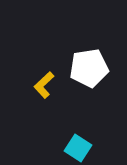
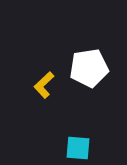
cyan square: rotated 28 degrees counterclockwise
